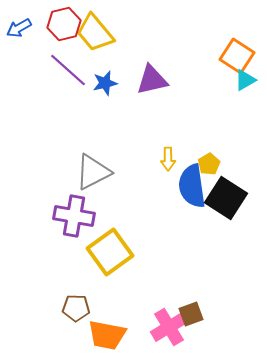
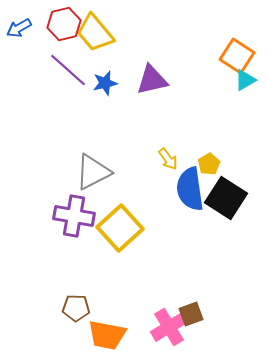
yellow arrow: rotated 35 degrees counterclockwise
blue semicircle: moved 2 px left, 3 px down
yellow square: moved 10 px right, 24 px up; rotated 6 degrees counterclockwise
